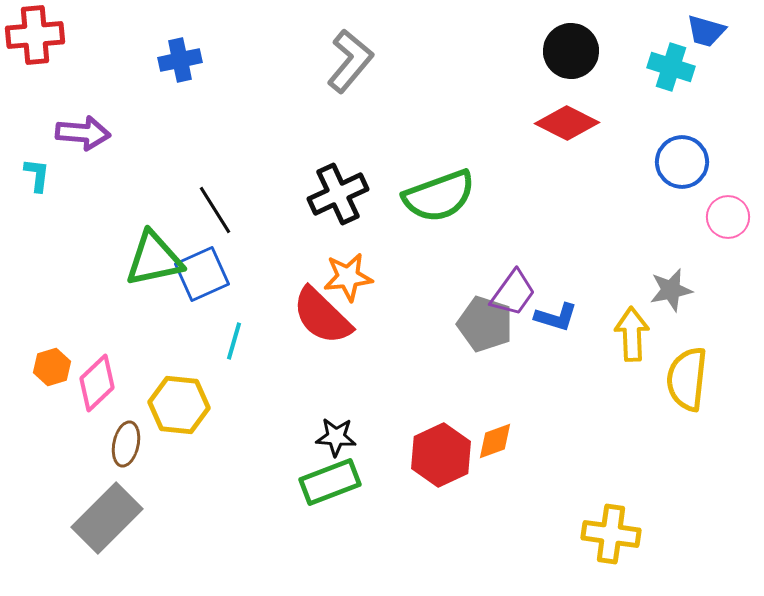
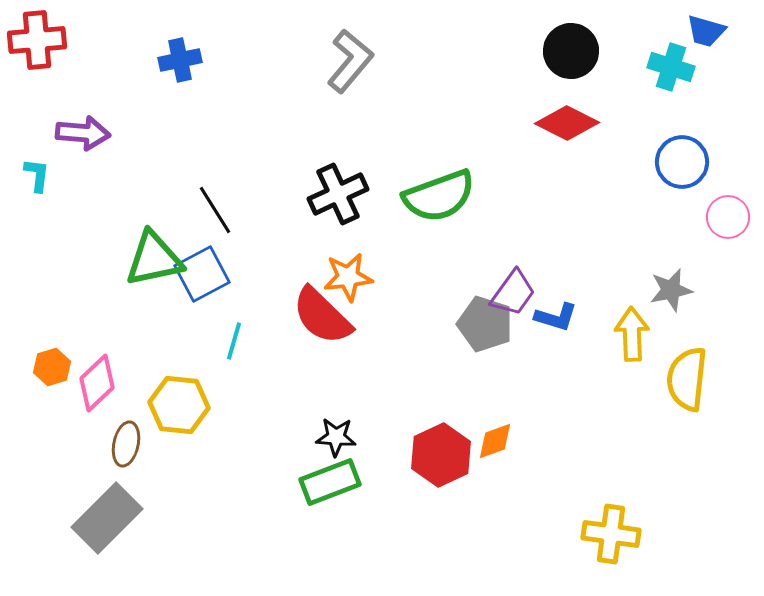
red cross: moved 2 px right, 5 px down
blue square: rotated 4 degrees counterclockwise
